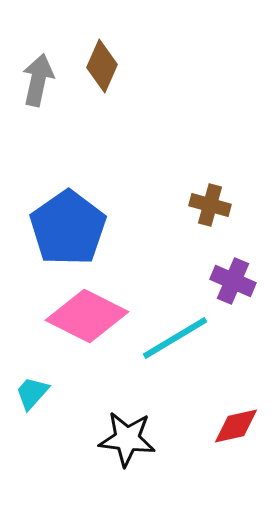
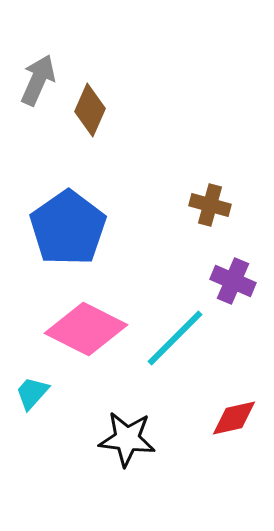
brown diamond: moved 12 px left, 44 px down
gray arrow: rotated 12 degrees clockwise
pink diamond: moved 1 px left, 13 px down
cyan line: rotated 14 degrees counterclockwise
red diamond: moved 2 px left, 8 px up
